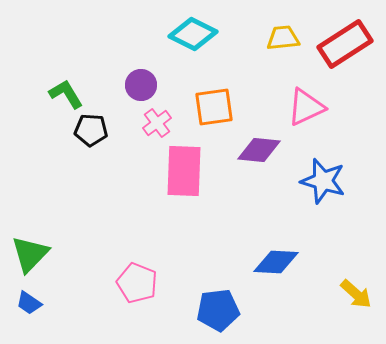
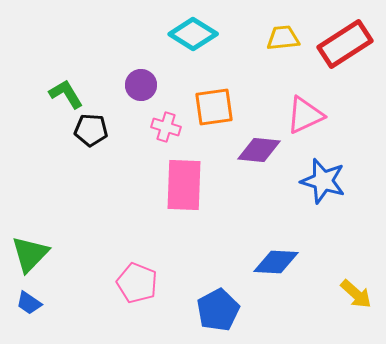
cyan diamond: rotated 6 degrees clockwise
pink triangle: moved 1 px left, 8 px down
pink cross: moved 9 px right, 4 px down; rotated 36 degrees counterclockwise
pink rectangle: moved 14 px down
blue pentagon: rotated 21 degrees counterclockwise
